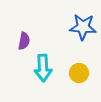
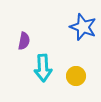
blue star: rotated 16 degrees clockwise
yellow circle: moved 3 px left, 3 px down
